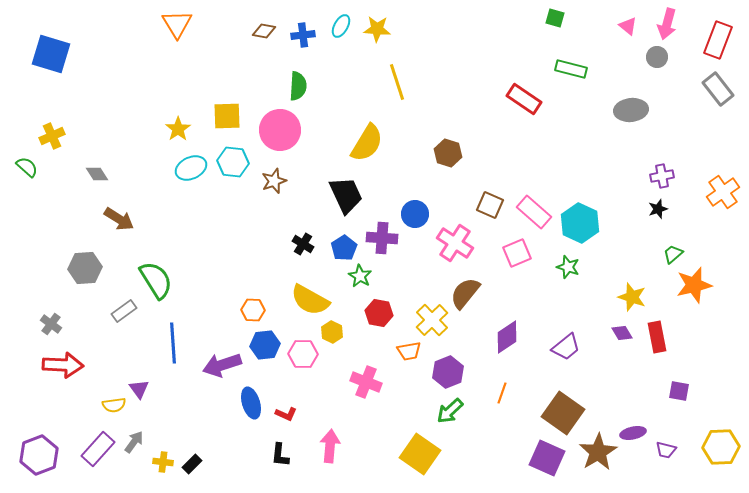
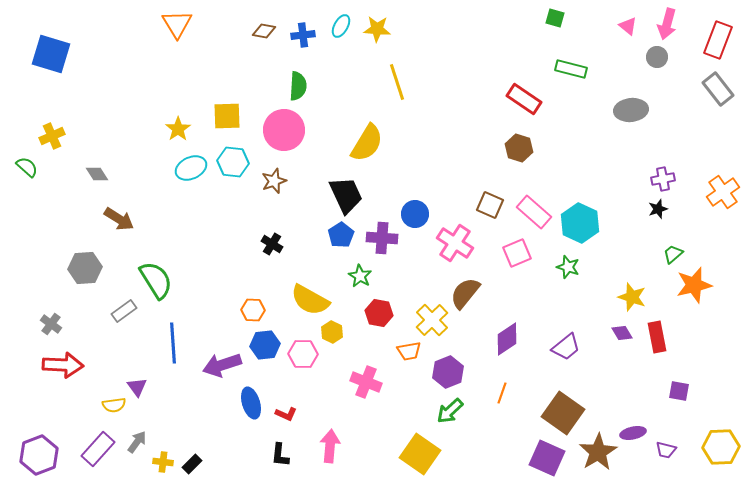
pink circle at (280, 130): moved 4 px right
brown hexagon at (448, 153): moved 71 px right, 5 px up
purple cross at (662, 176): moved 1 px right, 3 px down
black cross at (303, 244): moved 31 px left
blue pentagon at (344, 248): moved 3 px left, 13 px up
purple diamond at (507, 337): moved 2 px down
purple triangle at (139, 389): moved 2 px left, 2 px up
gray arrow at (134, 442): moved 3 px right
